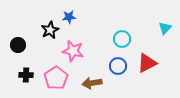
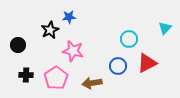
cyan circle: moved 7 px right
